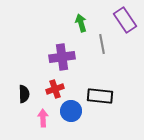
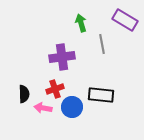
purple rectangle: rotated 25 degrees counterclockwise
black rectangle: moved 1 px right, 1 px up
blue circle: moved 1 px right, 4 px up
pink arrow: moved 10 px up; rotated 78 degrees counterclockwise
